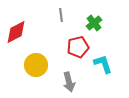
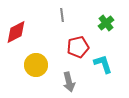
gray line: moved 1 px right
green cross: moved 12 px right
